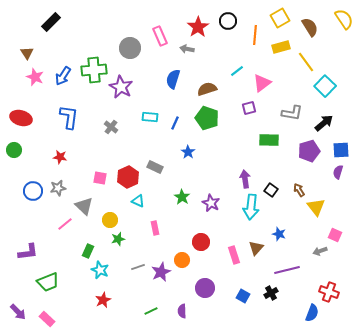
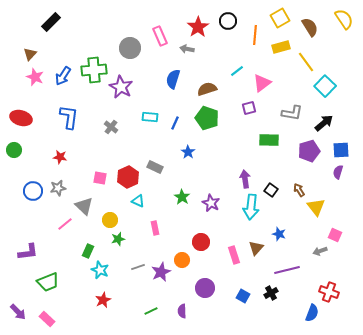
brown triangle at (27, 53): moved 3 px right, 1 px down; rotated 16 degrees clockwise
